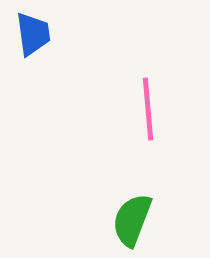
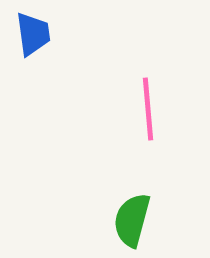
green semicircle: rotated 6 degrees counterclockwise
